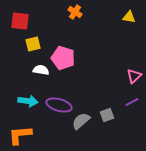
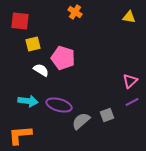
white semicircle: rotated 21 degrees clockwise
pink triangle: moved 4 px left, 5 px down
